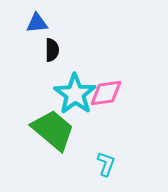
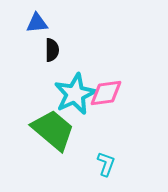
cyan star: rotated 12 degrees clockwise
